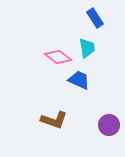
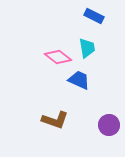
blue rectangle: moved 1 px left, 2 px up; rotated 30 degrees counterclockwise
brown L-shape: moved 1 px right
